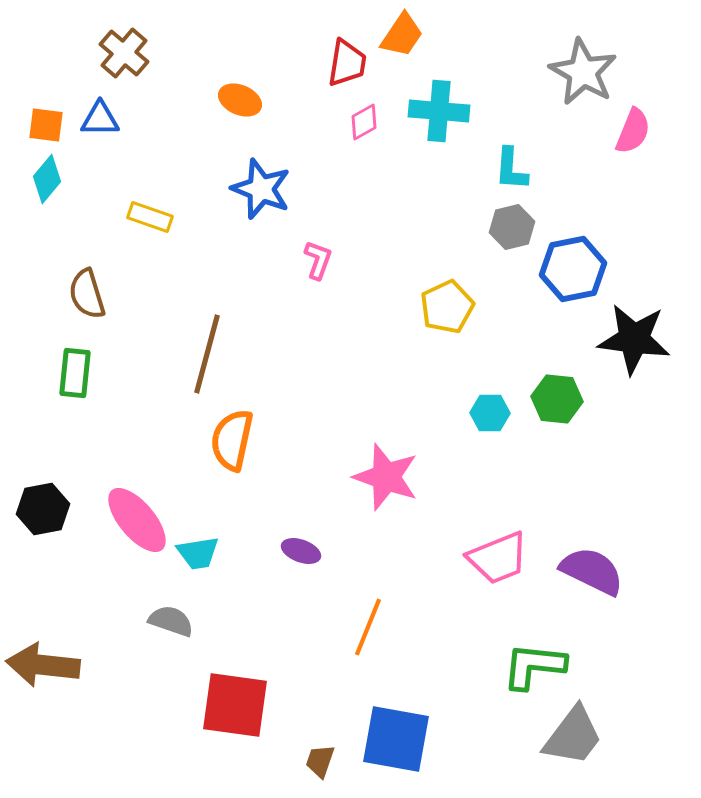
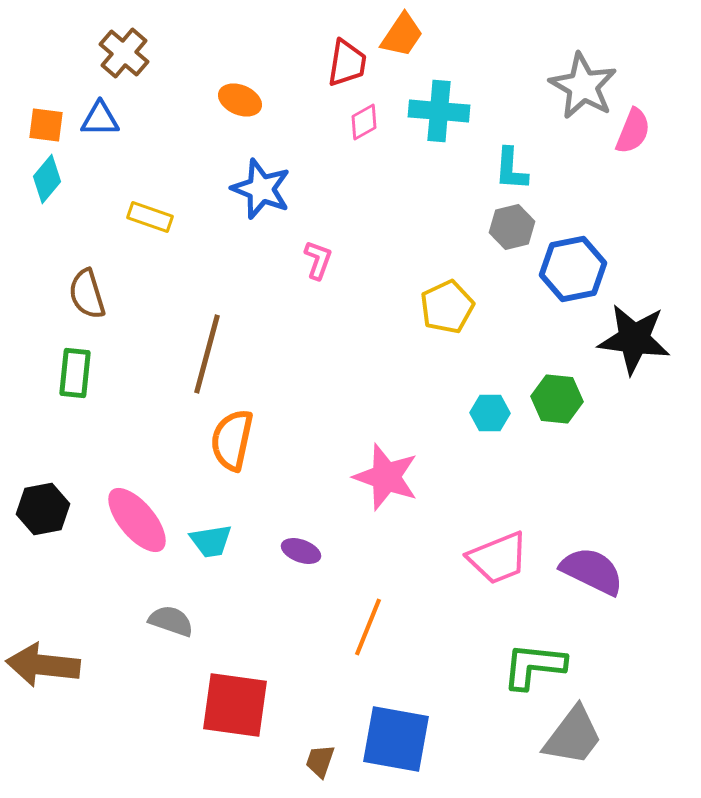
gray star: moved 14 px down
cyan trapezoid: moved 13 px right, 12 px up
